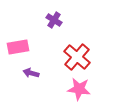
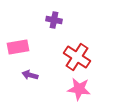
purple cross: rotated 21 degrees counterclockwise
red cross: rotated 8 degrees counterclockwise
purple arrow: moved 1 px left, 2 px down
